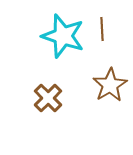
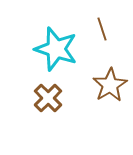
brown line: rotated 15 degrees counterclockwise
cyan star: moved 7 px left, 13 px down
